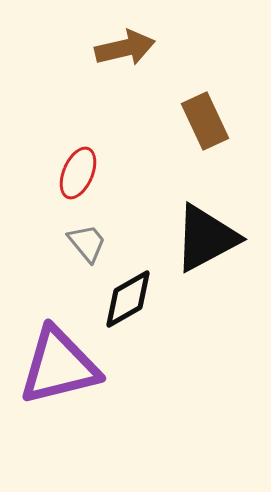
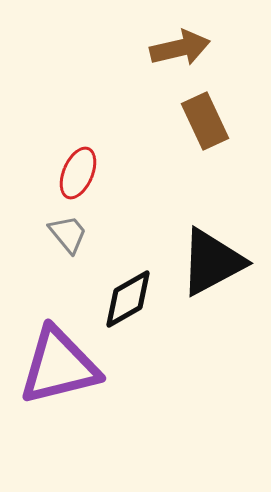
brown arrow: moved 55 px right
black triangle: moved 6 px right, 24 px down
gray trapezoid: moved 19 px left, 9 px up
